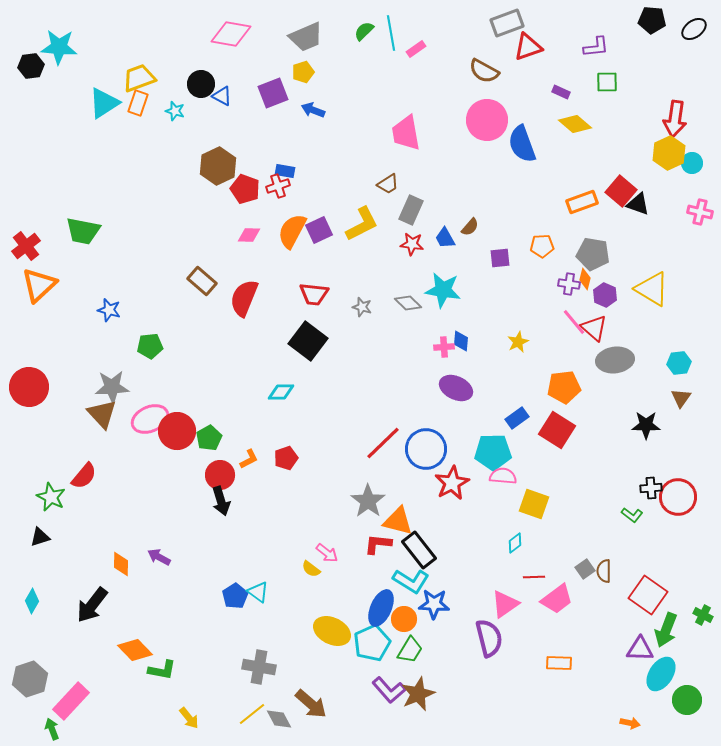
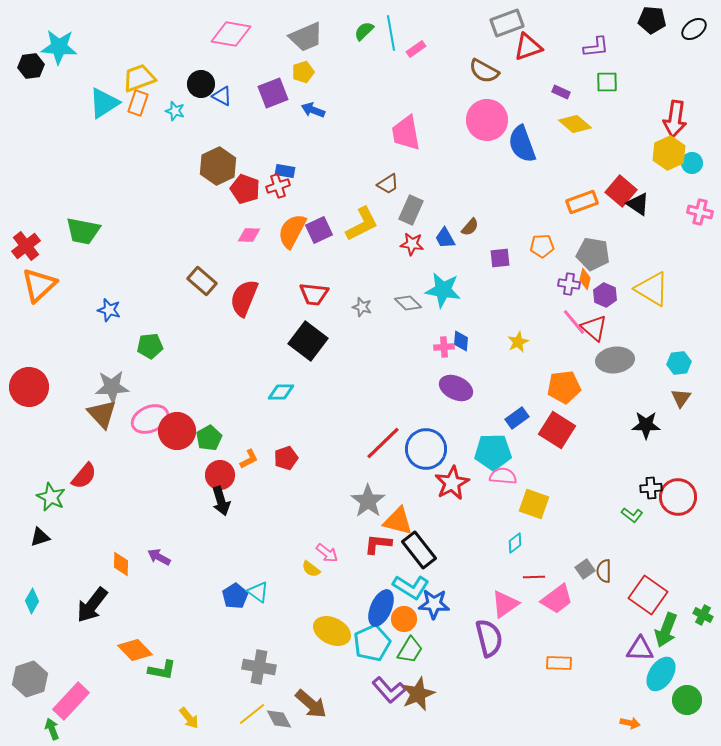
black triangle at (638, 204): rotated 15 degrees clockwise
cyan L-shape at (411, 581): moved 6 px down
